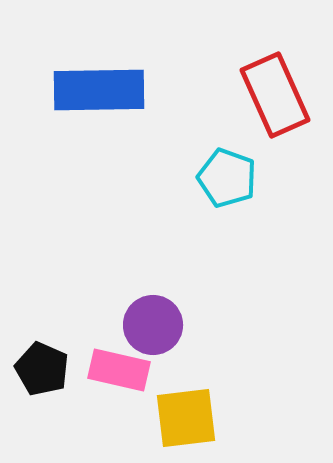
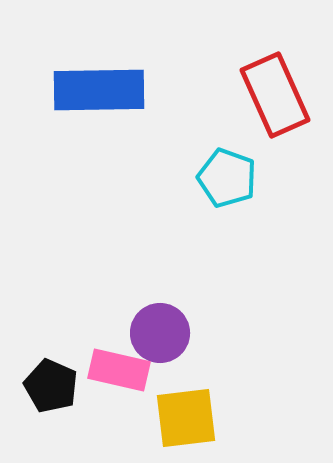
purple circle: moved 7 px right, 8 px down
black pentagon: moved 9 px right, 17 px down
